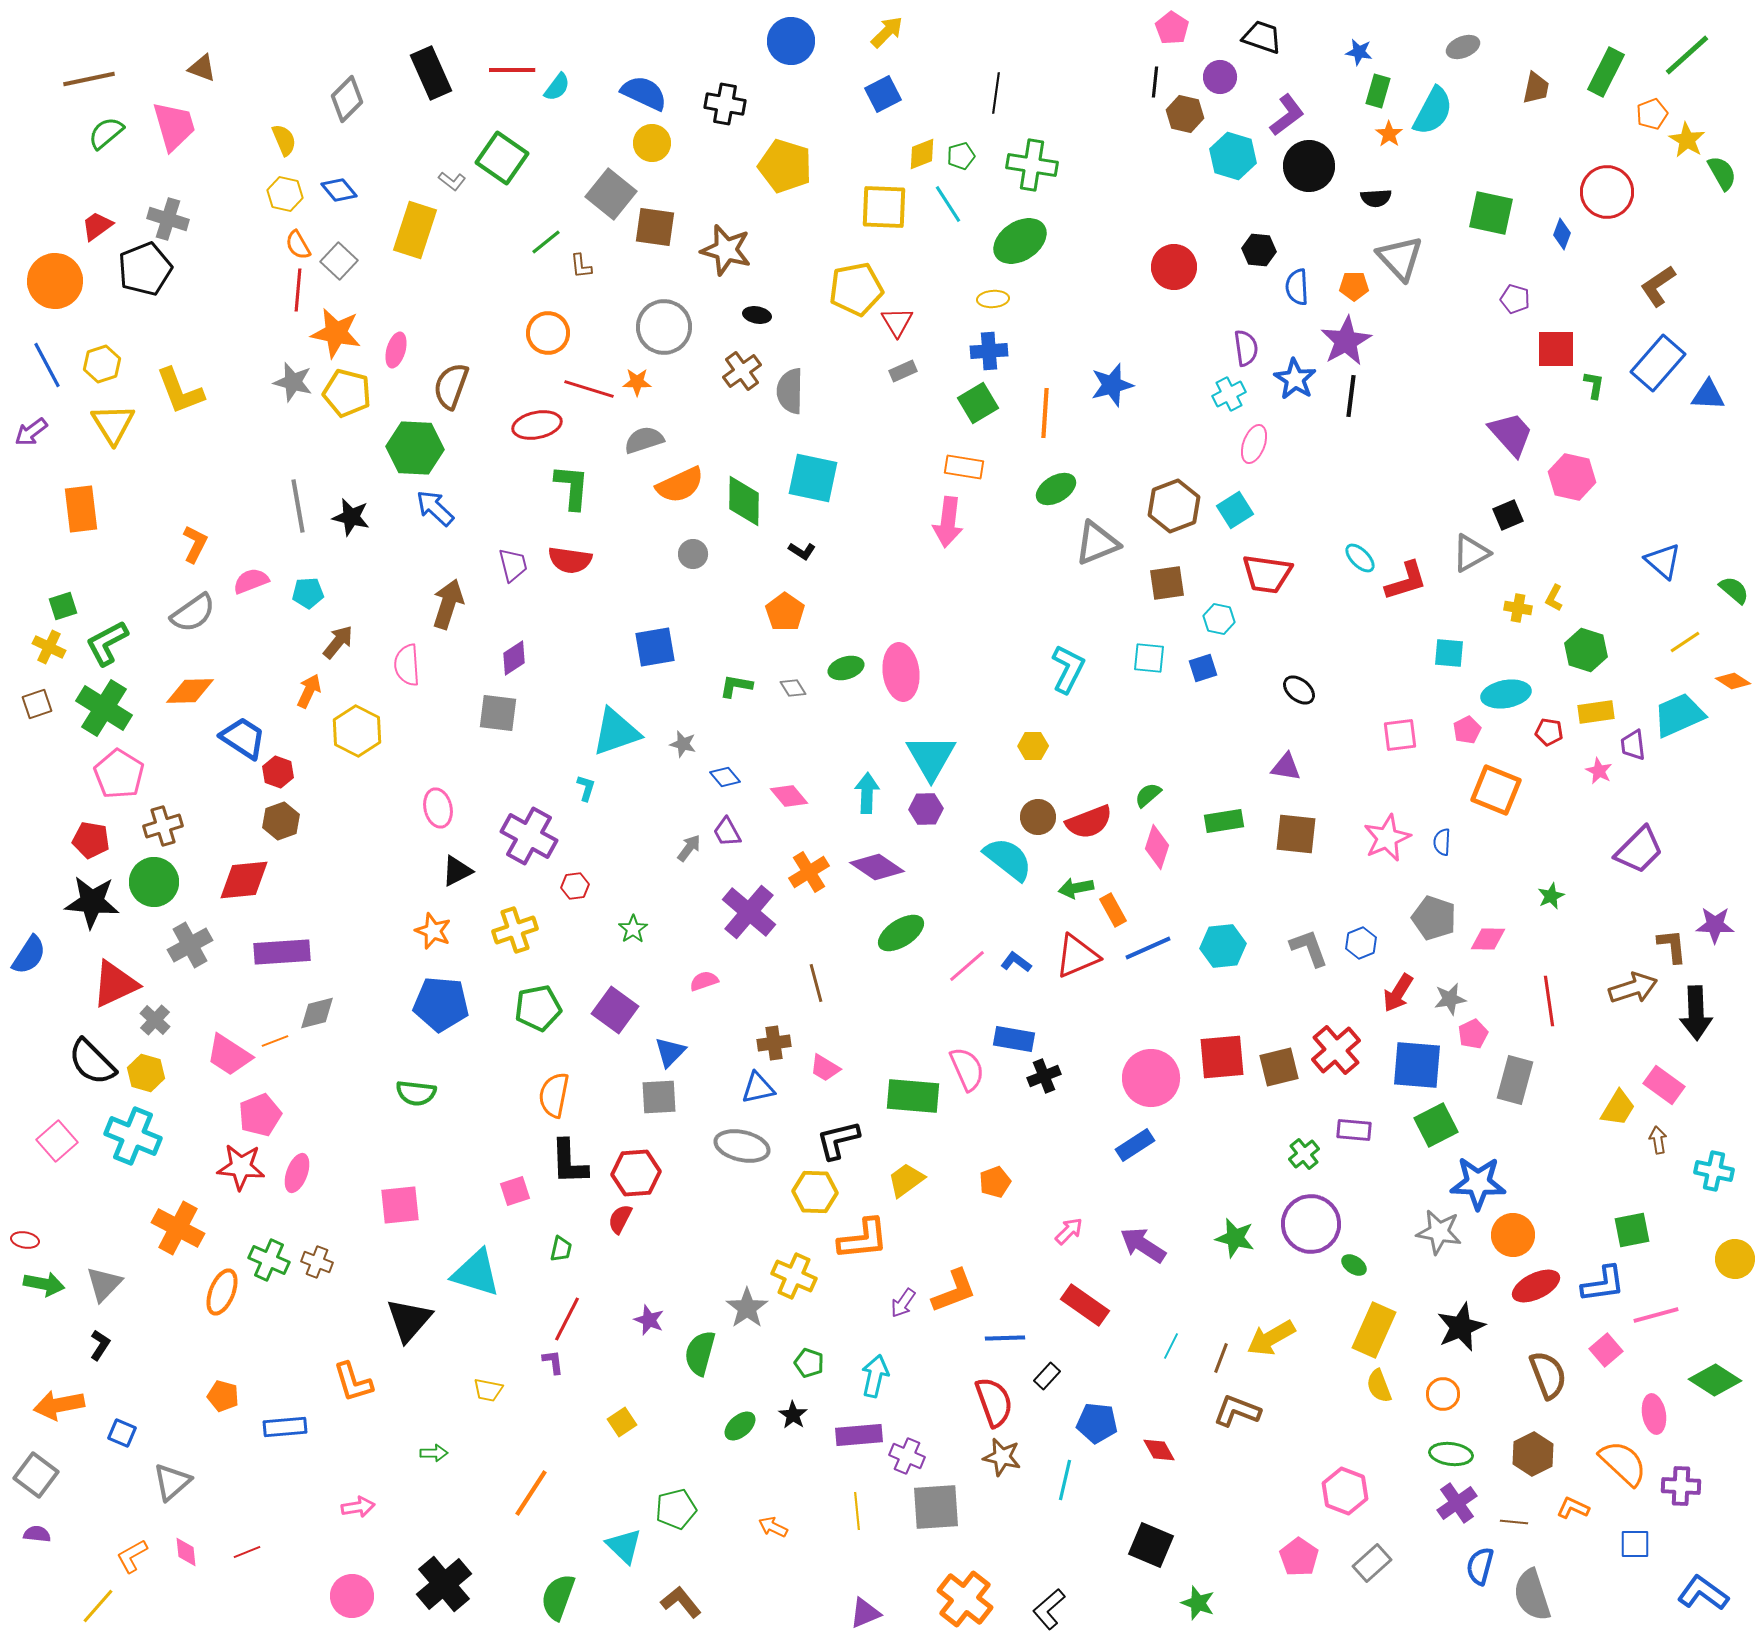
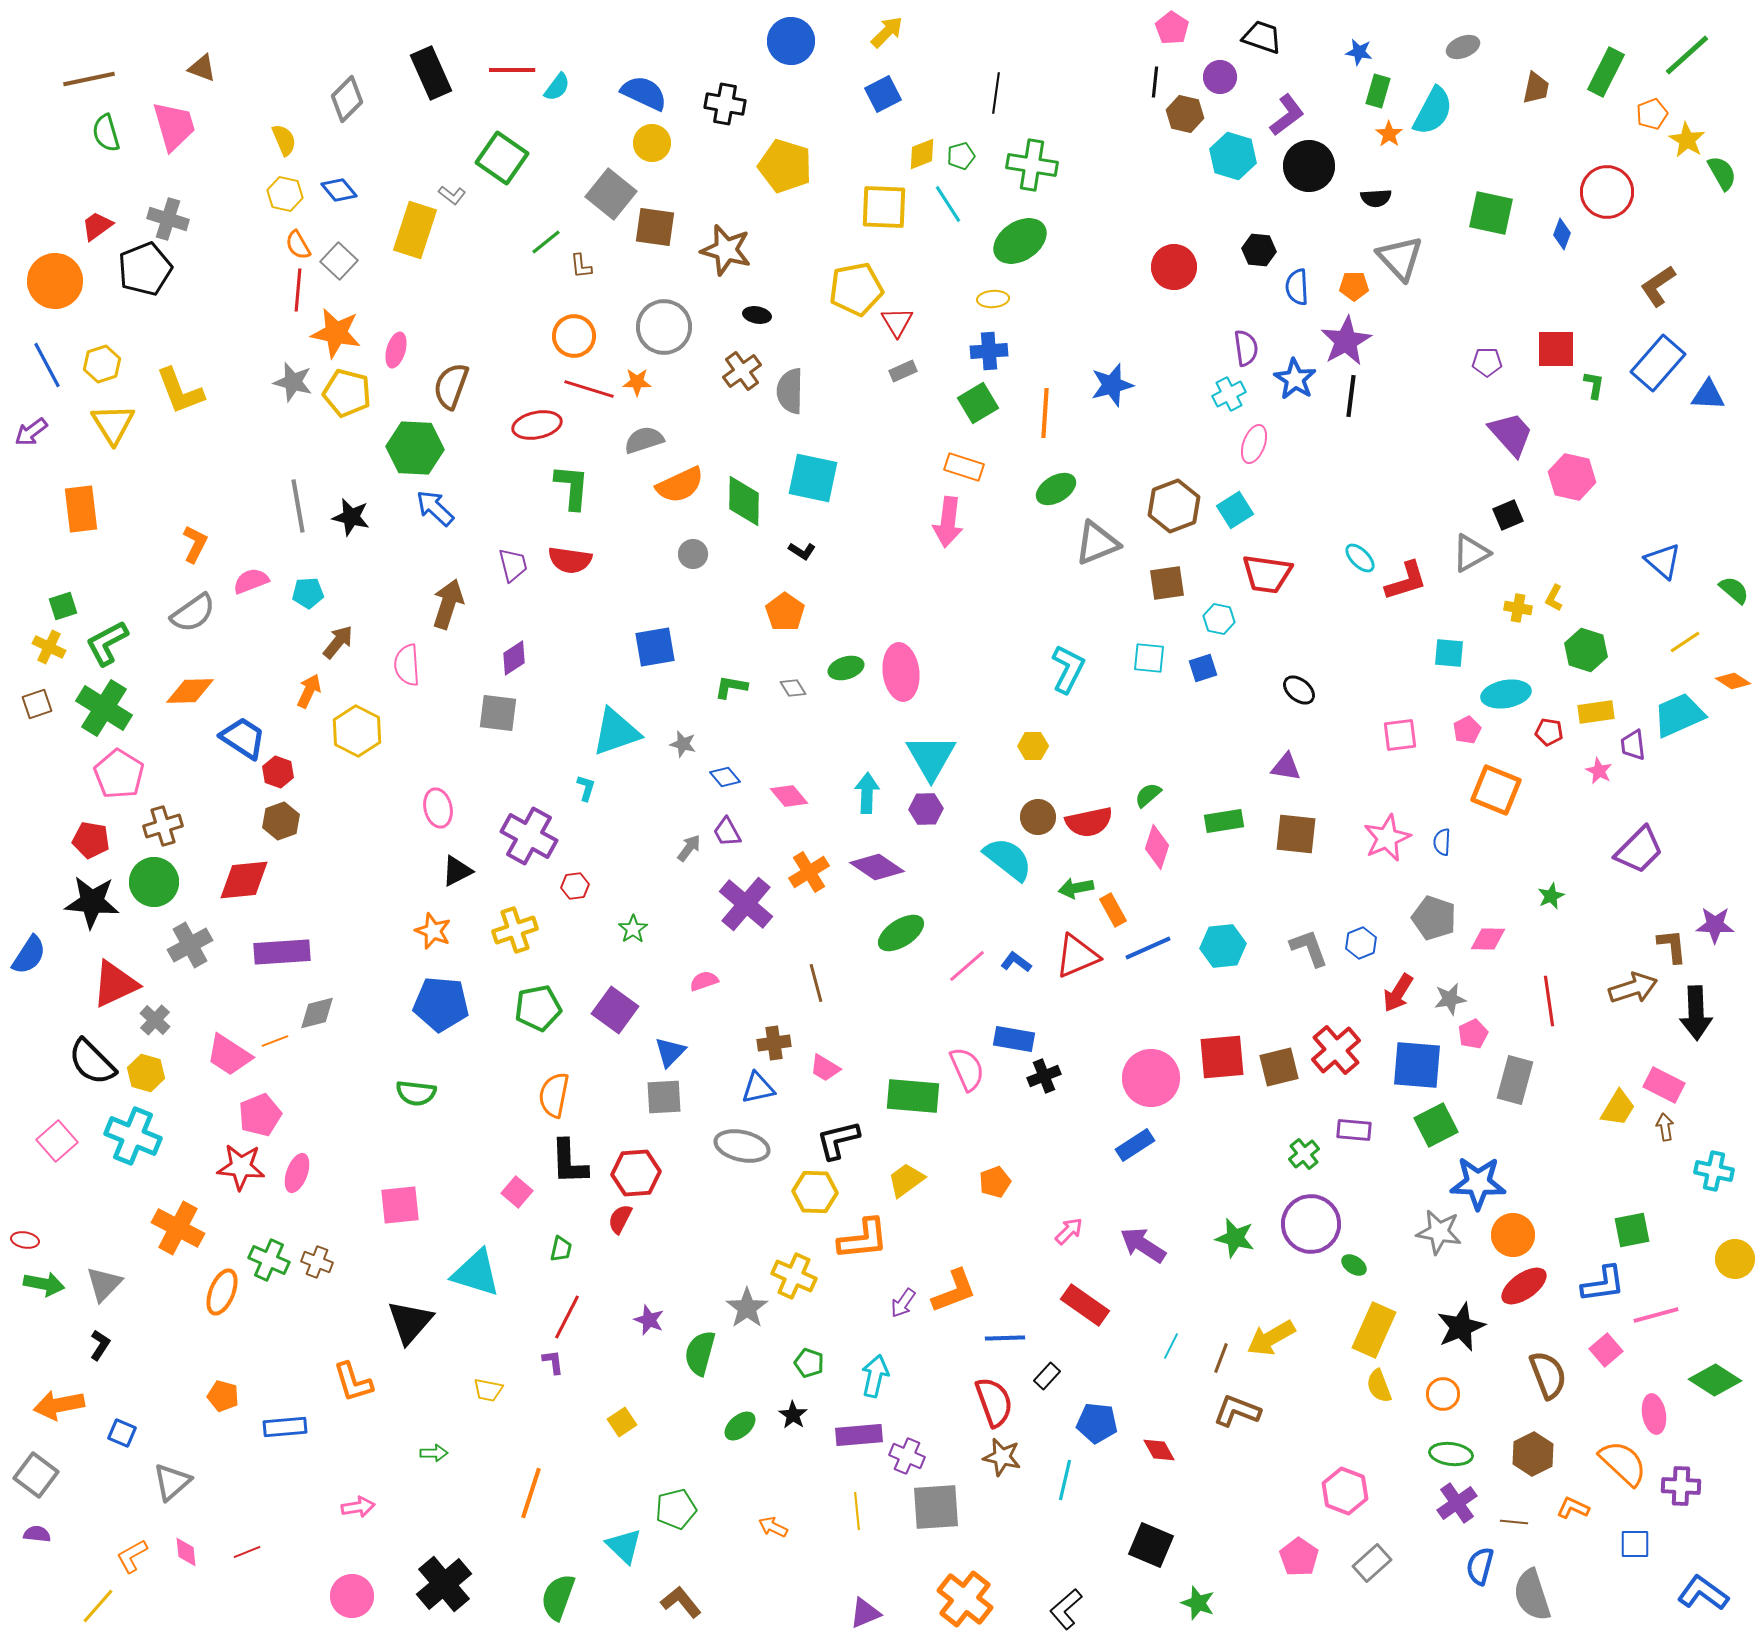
green semicircle at (106, 133): rotated 66 degrees counterclockwise
gray L-shape at (452, 181): moved 14 px down
purple pentagon at (1515, 299): moved 28 px left, 63 px down; rotated 16 degrees counterclockwise
orange circle at (548, 333): moved 26 px right, 3 px down
orange rectangle at (964, 467): rotated 9 degrees clockwise
green L-shape at (736, 686): moved 5 px left, 1 px down
red semicircle at (1089, 822): rotated 9 degrees clockwise
purple cross at (749, 912): moved 3 px left, 8 px up
pink rectangle at (1664, 1085): rotated 9 degrees counterclockwise
gray square at (659, 1097): moved 5 px right
brown arrow at (1658, 1140): moved 7 px right, 13 px up
pink square at (515, 1191): moved 2 px right, 1 px down; rotated 32 degrees counterclockwise
red ellipse at (1536, 1286): moved 12 px left; rotated 9 degrees counterclockwise
red line at (567, 1319): moved 2 px up
black triangle at (409, 1320): moved 1 px right, 2 px down
orange line at (531, 1493): rotated 15 degrees counterclockwise
black L-shape at (1049, 1609): moved 17 px right
